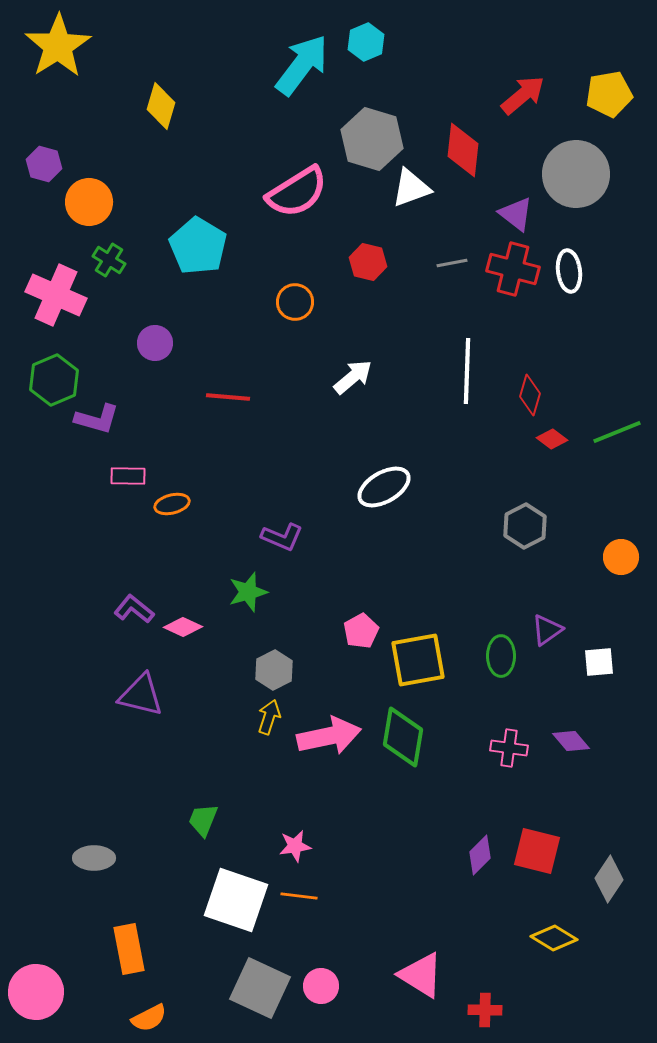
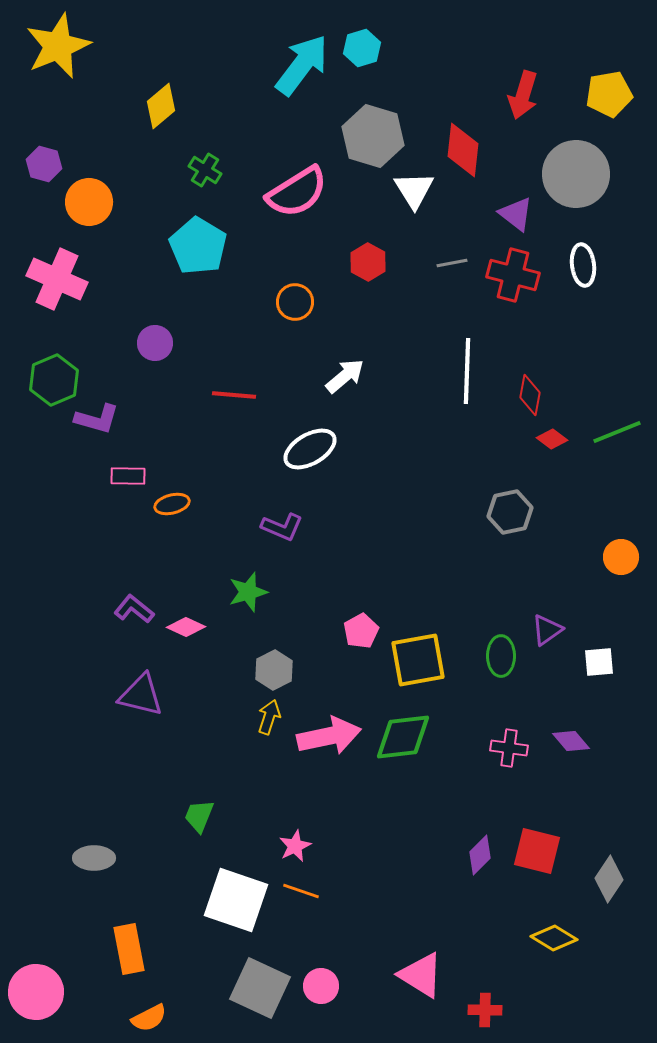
cyan hexagon at (366, 42): moved 4 px left, 6 px down; rotated 6 degrees clockwise
yellow star at (58, 46): rotated 10 degrees clockwise
red arrow at (523, 95): rotated 147 degrees clockwise
yellow diamond at (161, 106): rotated 33 degrees clockwise
gray hexagon at (372, 139): moved 1 px right, 3 px up
white triangle at (411, 188): moved 3 px right, 2 px down; rotated 42 degrees counterclockwise
green cross at (109, 260): moved 96 px right, 90 px up
red hexagon at (368, 262): rotated 15 degrees clockwise
red cross at (513, 269): moved 6 px down
white ellipse at (569, 271): moved 14 px right, 6 px up
pink cross at (56, 295): moved 1 px right, 16 px up
white arrow at (353, 377): moved 8 px left, 1 px up
red diamond at (530, 395): rotated 6 degrees counterclockwise
red line at (228, 397): moved 6 px right, 2 px up
white ellipse at (384, 487): moved 74 px left, 38 px up
gray hexagon at (525, 526): moved 15 px left, 14 px up; rotated 15 degrees clockwise
purple L-shape at (282, 537): moved 10 px up
pink diamond at (183, 627): moved 3 px right
green diamond at (403, 737): rotated 74 degrees clockwise
green trapezoid at (203, 820): moved 4 px left, 4 px up
pink star at (295, 846): rotated 16 degrees counterclockwise
orange line at (299, 896): moved 2 px right, 5 px up; rotated 12 degrees clockwise
